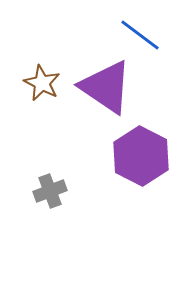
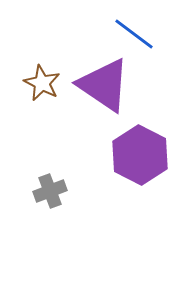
blue line: moved 6 px left, 1 px up
purple triangle: moved 2 px left, 2 px up
purple hexagon: moved 1 px left, 1 px up
